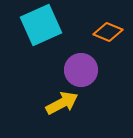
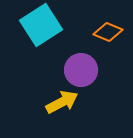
cyan square: rotated 9 degrees counterclockwise
yellow arrow: moved 1 px up
